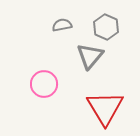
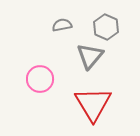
pink circle: moved 4 px left, 5 px up
red triangle: moved 12 px left, 4 px up
